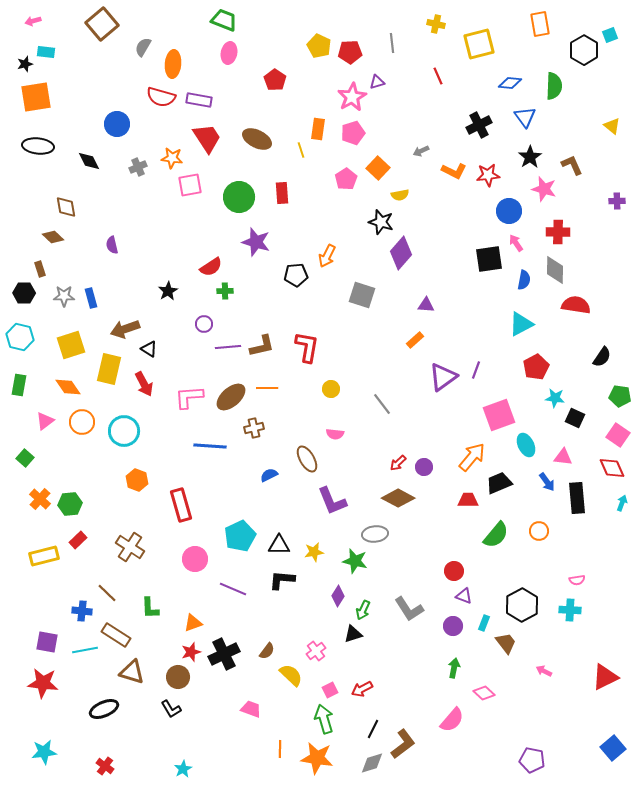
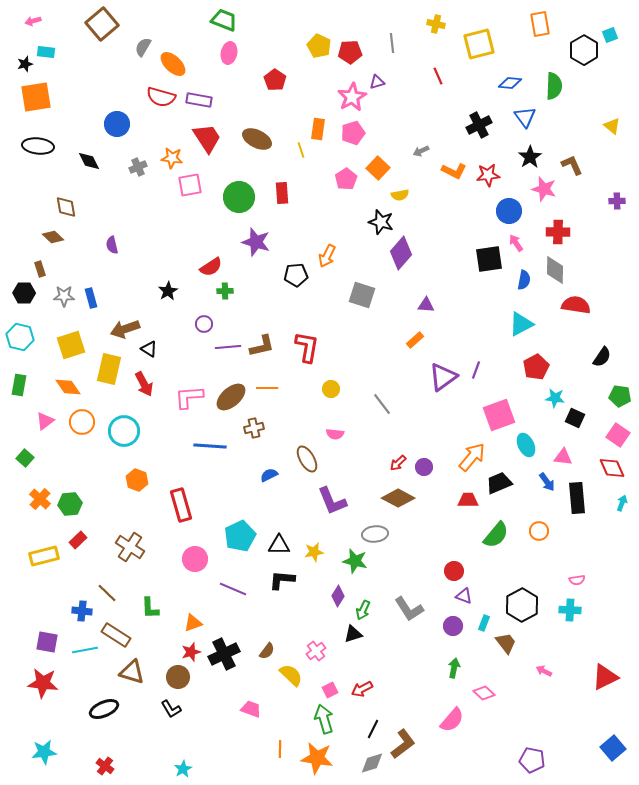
orange ellipse at (173, 64): rotated 52 degrees counterclockwise
